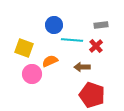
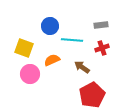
blue circle: moved 4 px left, 1 px down
red cross: moved 6 px right, 2 px down; rotated 24 degrees clockwise
orange semicircle: moved 2 px right, 1 px up
brown arrow: rotated 35 degrees clockwise
pink circle: moved 2 px left
red pentagon: rotated 25 degrees clockwise
